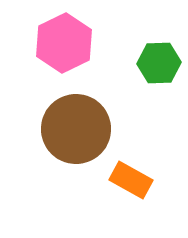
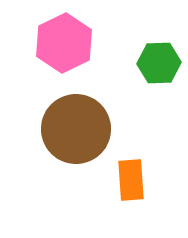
orange rectangle: rotated 57 degrees clockwise
